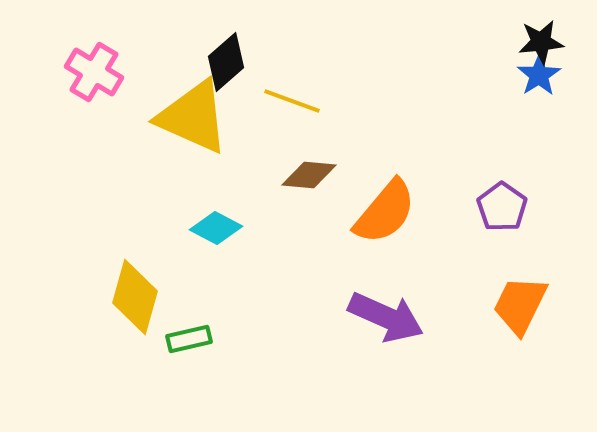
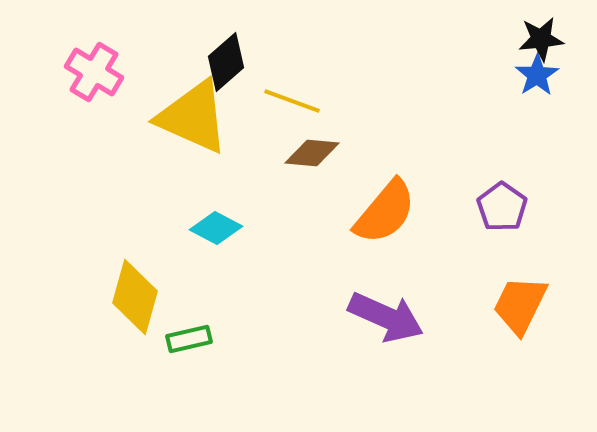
black star: moved 3 px up
blue star: moved 2 px left
brown diamond: moved 3 px right, 22 px up
